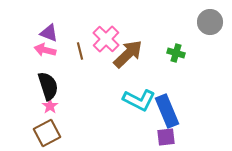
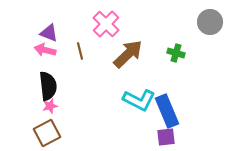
pink cross: moved 15 px up
black semicircle: rotated 12 degrees clockwise
pink star: rotated 21 degrees clockwise
